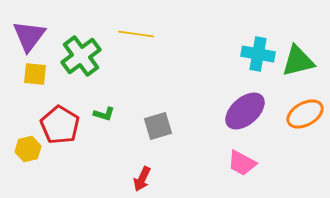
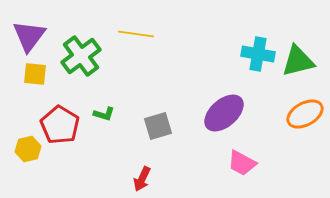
purple ellipse: moved 21 px left, 2 px down
